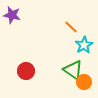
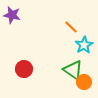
red circle: moved 2 px left, 2 px up
